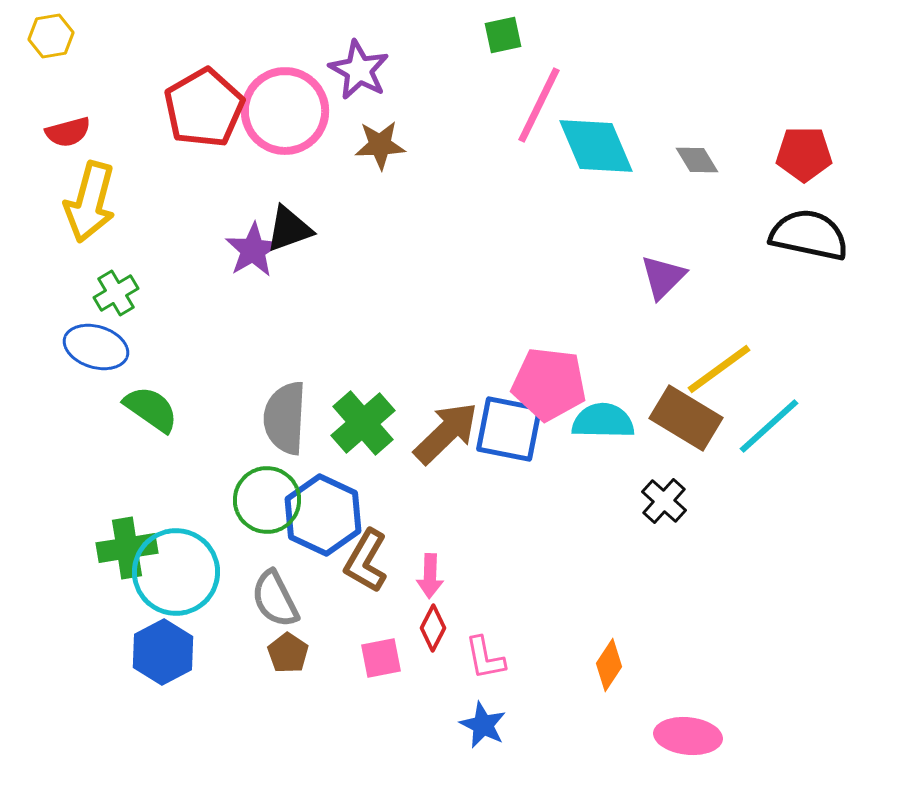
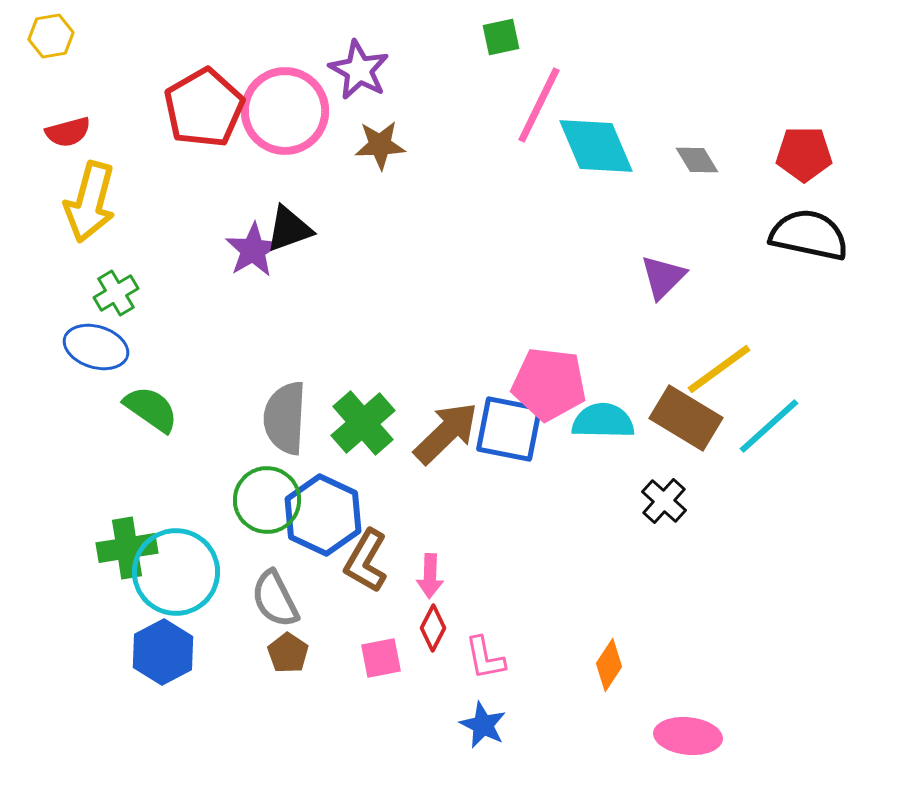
green square at (503, 35): moved 2 px left, 2 px down
